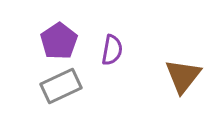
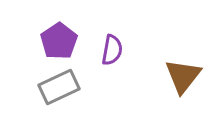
gray rectangle: moved 2 px left, 1 px down
